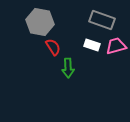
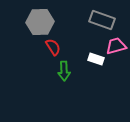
gray hexagon: rotated 12 degrees counterclockwise
white rectangle: moved 4 px right, 14 px down
green arrow: moved 4 px left, 3 px down
